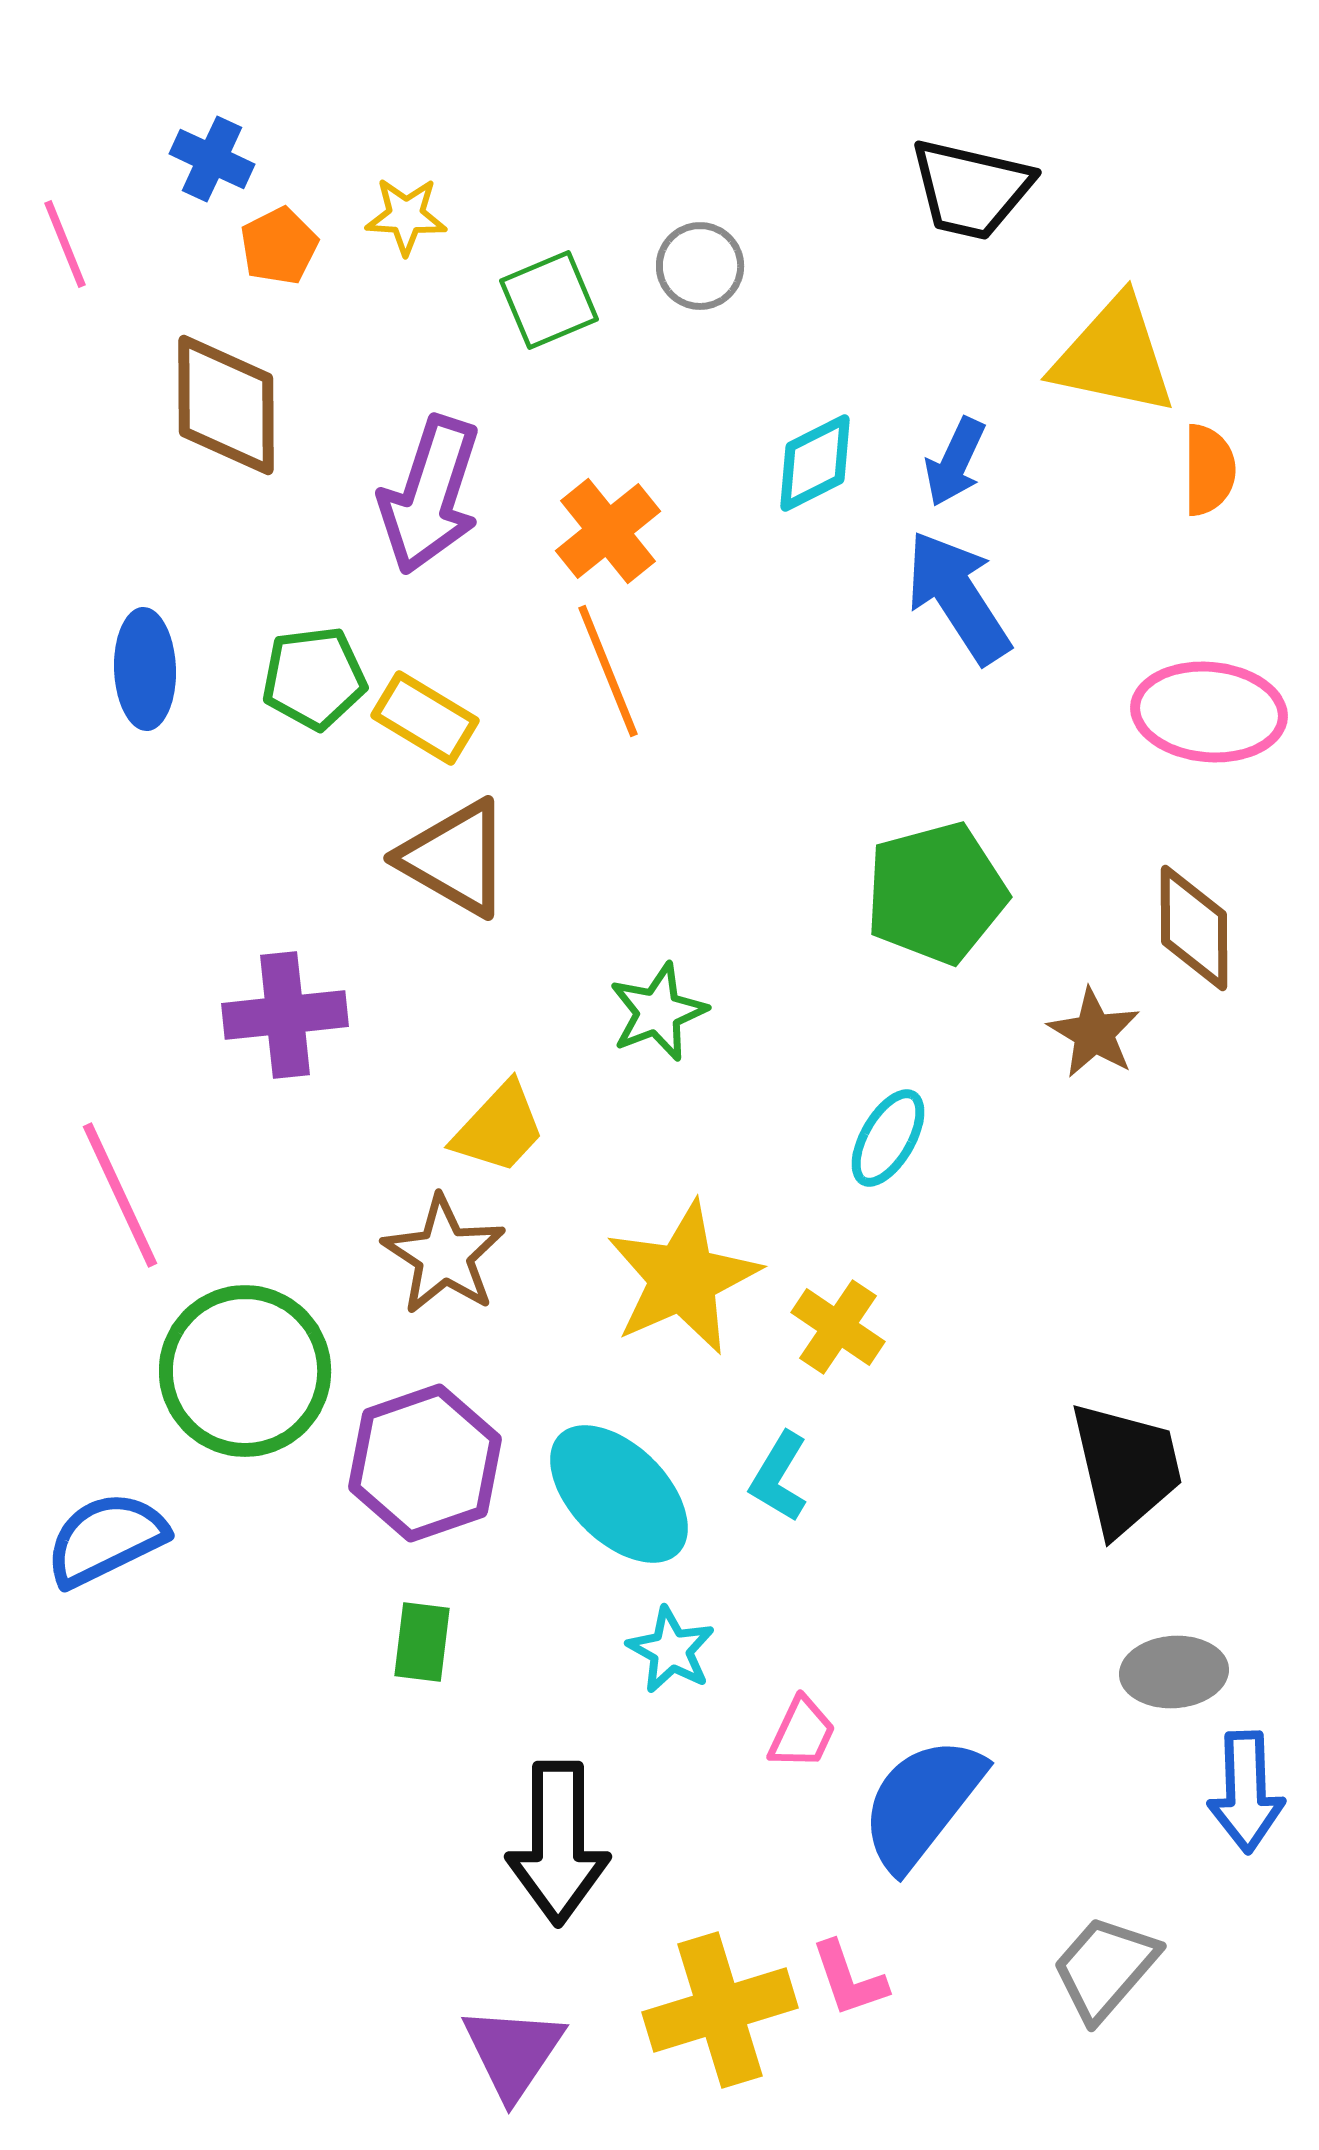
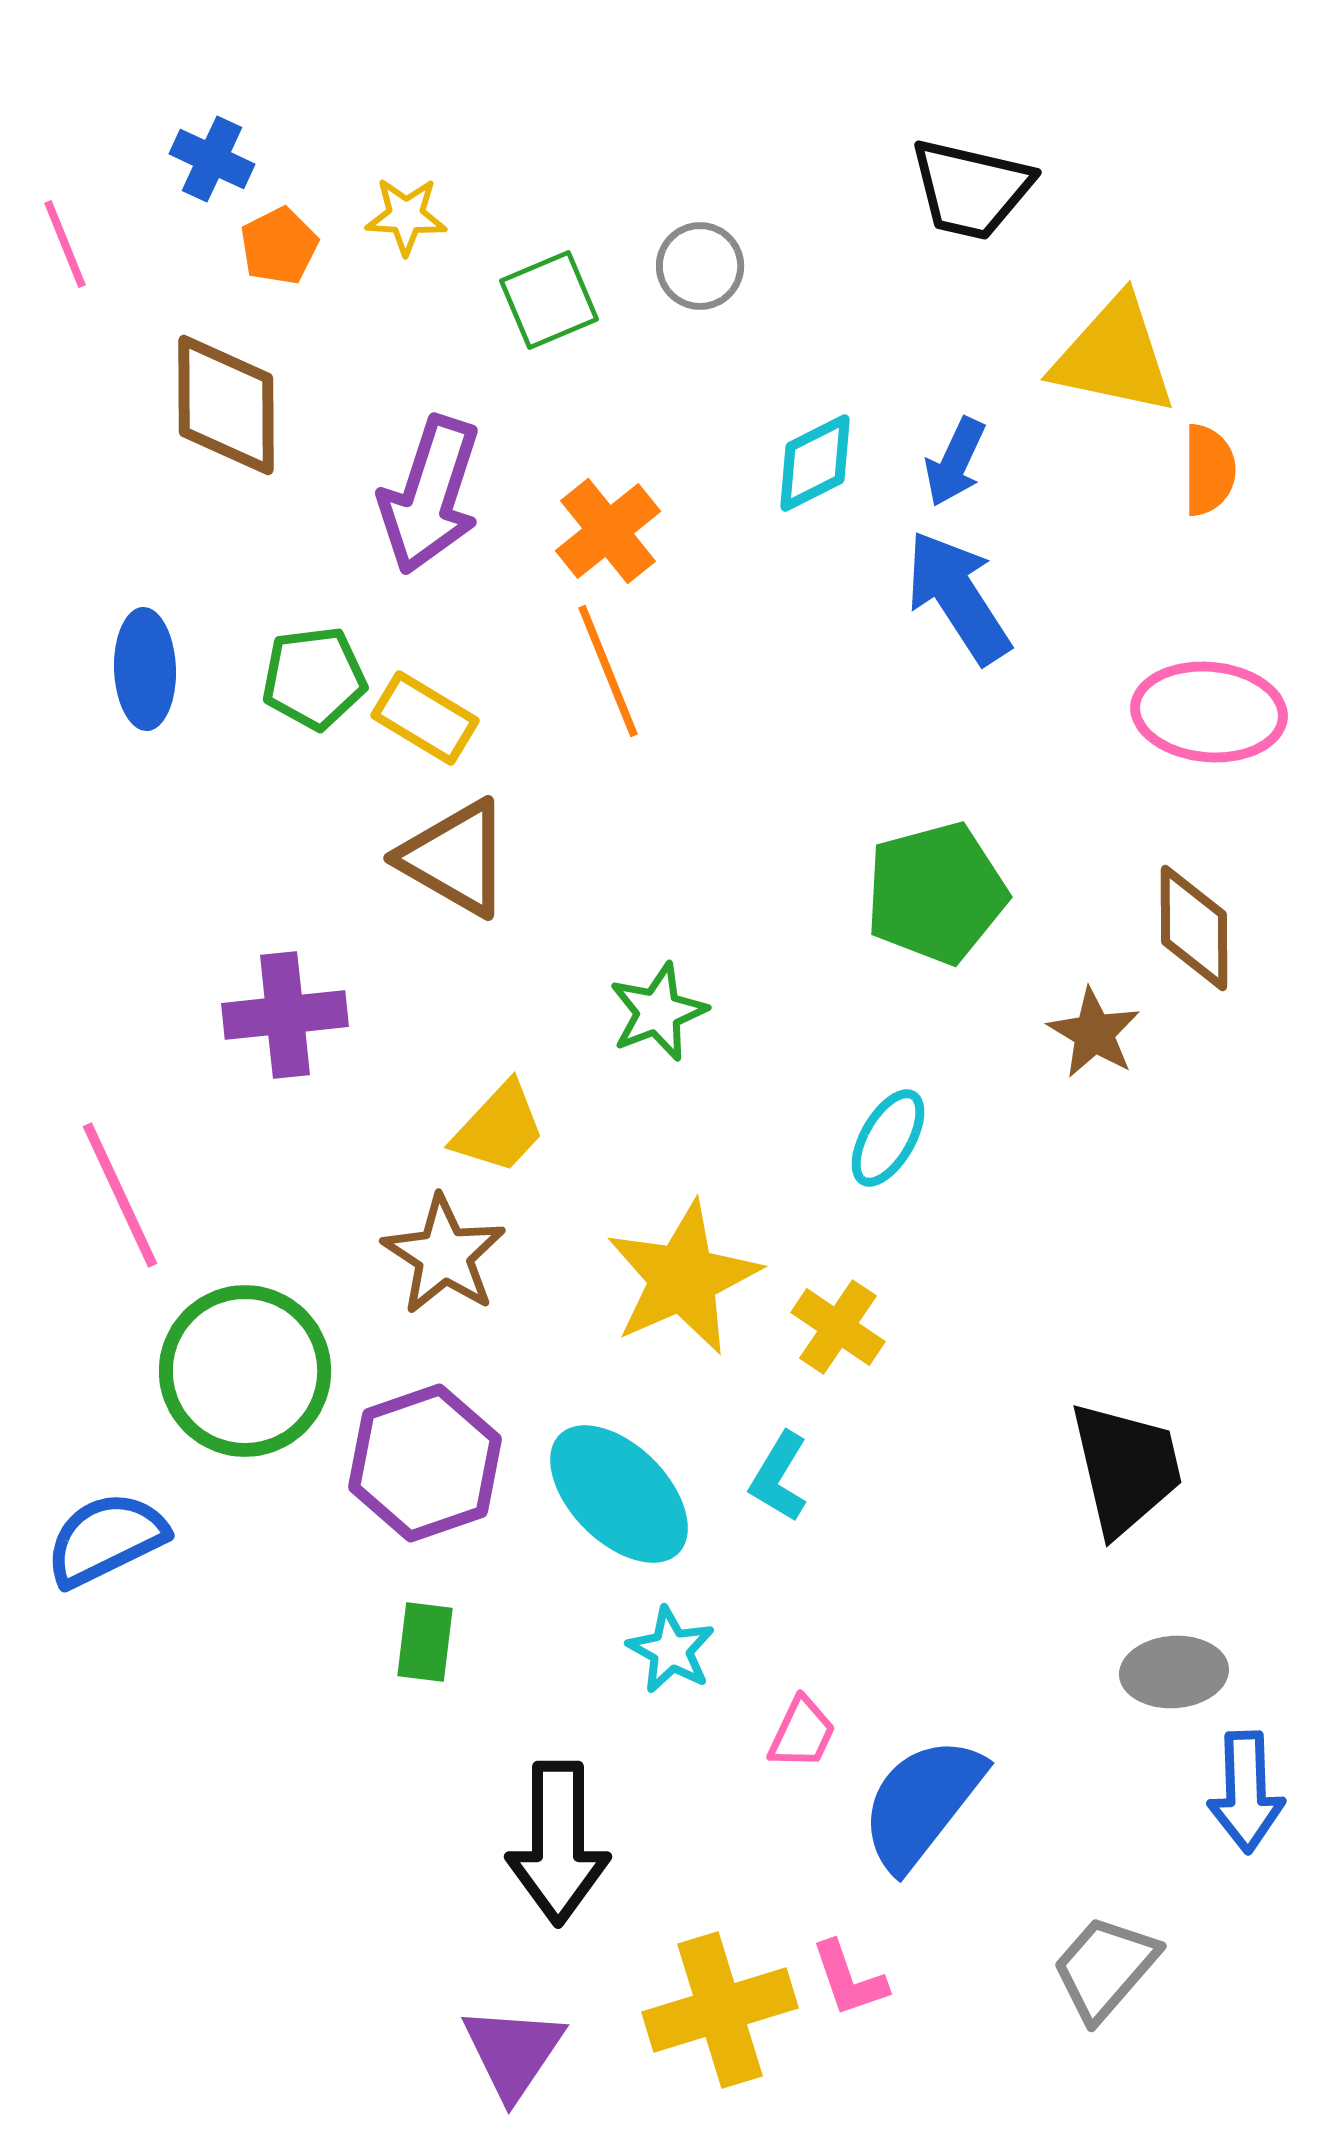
green rectangle at (422, 1642): moved 3 px right
